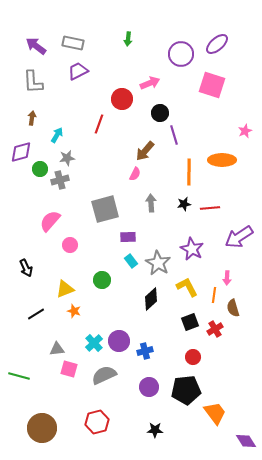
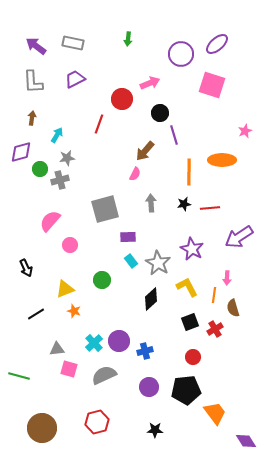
purple trapezoid at (78, 71): moved 3 px left, 8 px down
